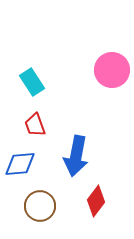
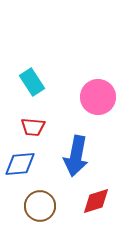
pink circle: moved 14 px left, 27 px down
red trapezoid: moved 2 px left, 2 px down; rotated 65 degrees counterclockwise
red diamond: rotated 36 degrees clockwise
